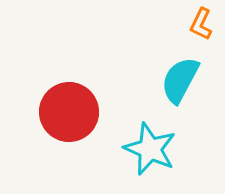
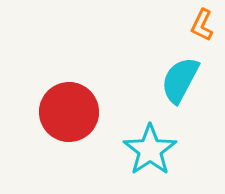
orange L-shape: moved 1 px right, 1 px down
cyan star: moved 1 px down; rotated 14 degrees clockwise
